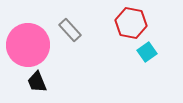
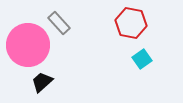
gray rectangle: moved 11 px left, 7 px up
cyan square: moved 5 px left, 7 px down
black trapezoid: moved 5 px right; rotated 70 degrees clockwise
